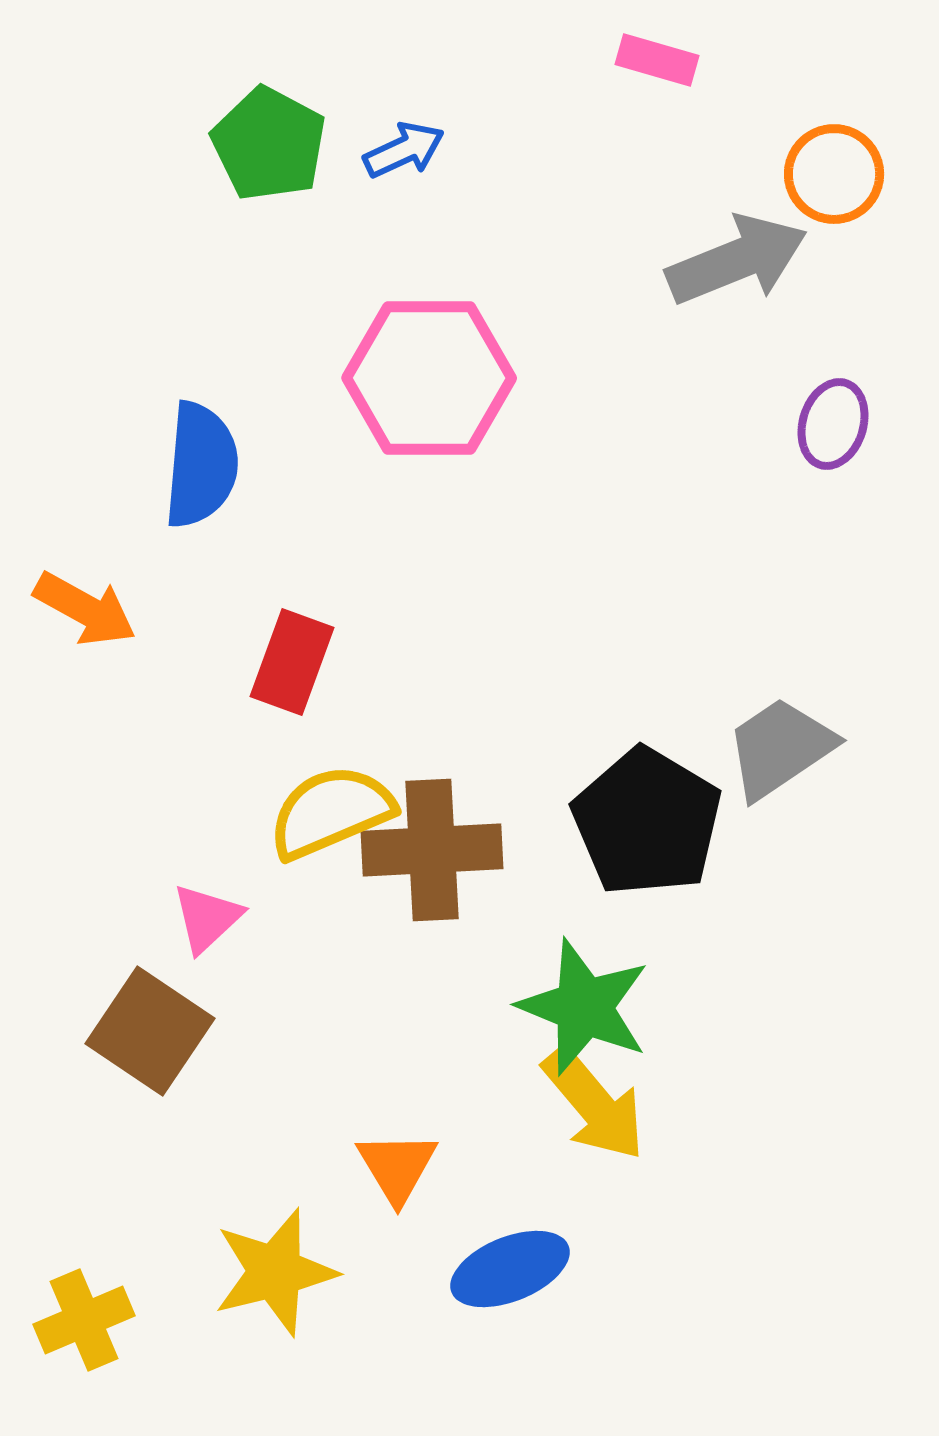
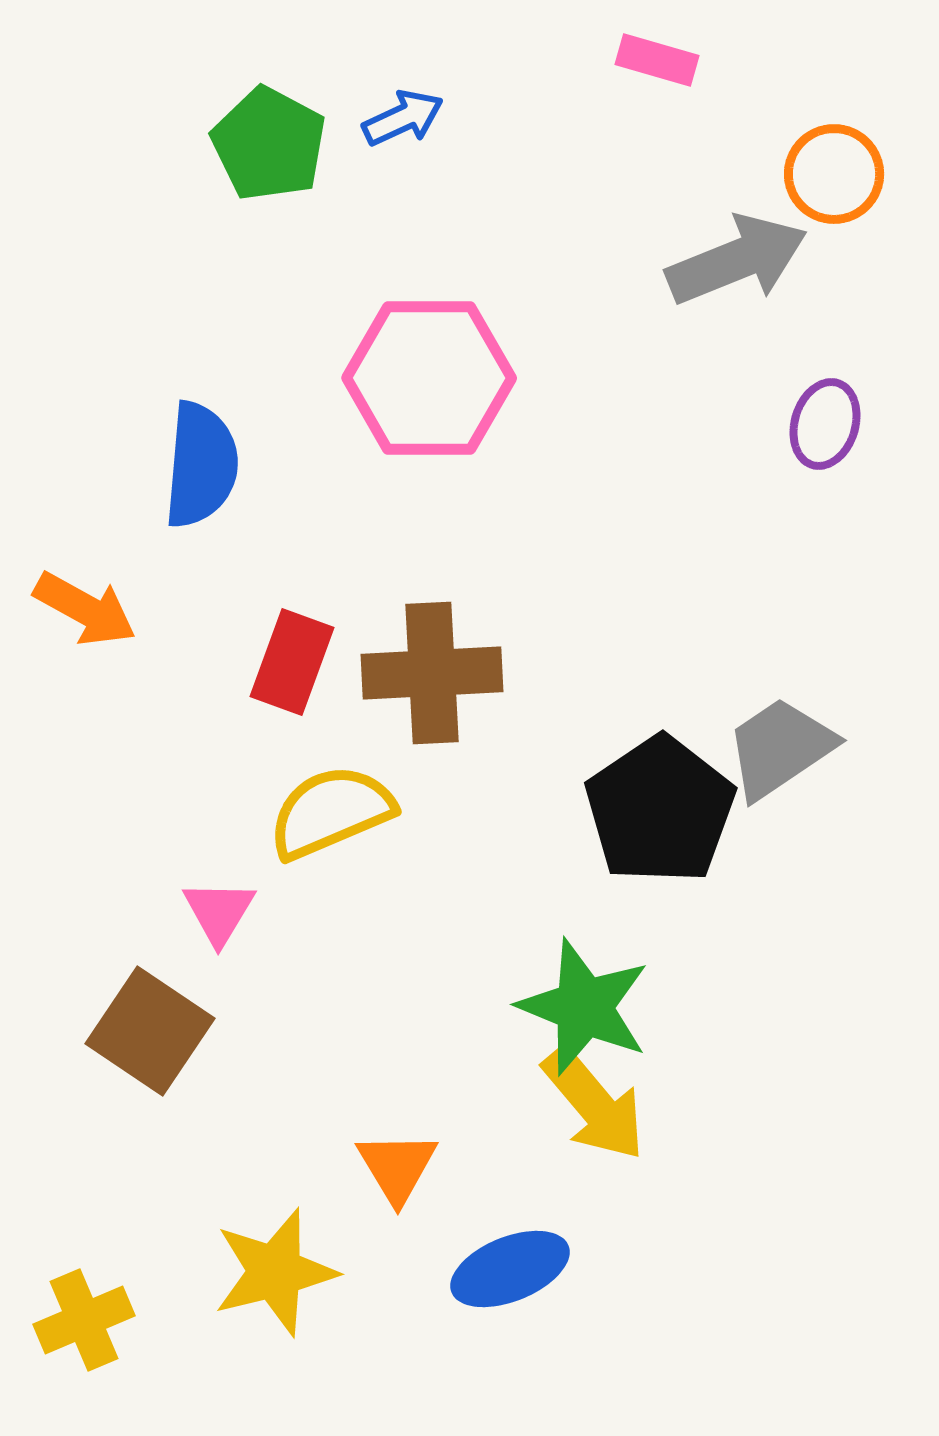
blue arrow: moved 1 px left, 32 px up
purple ellipse: moved 8 px left
black pentagon: moved 13 px right, 12 px up; rotated 7 degrees clockwise
brown cross: moved 177 px up
pink triangle: moved 12 px right, 6 px up; rotated 16 degrees counterclockwise
